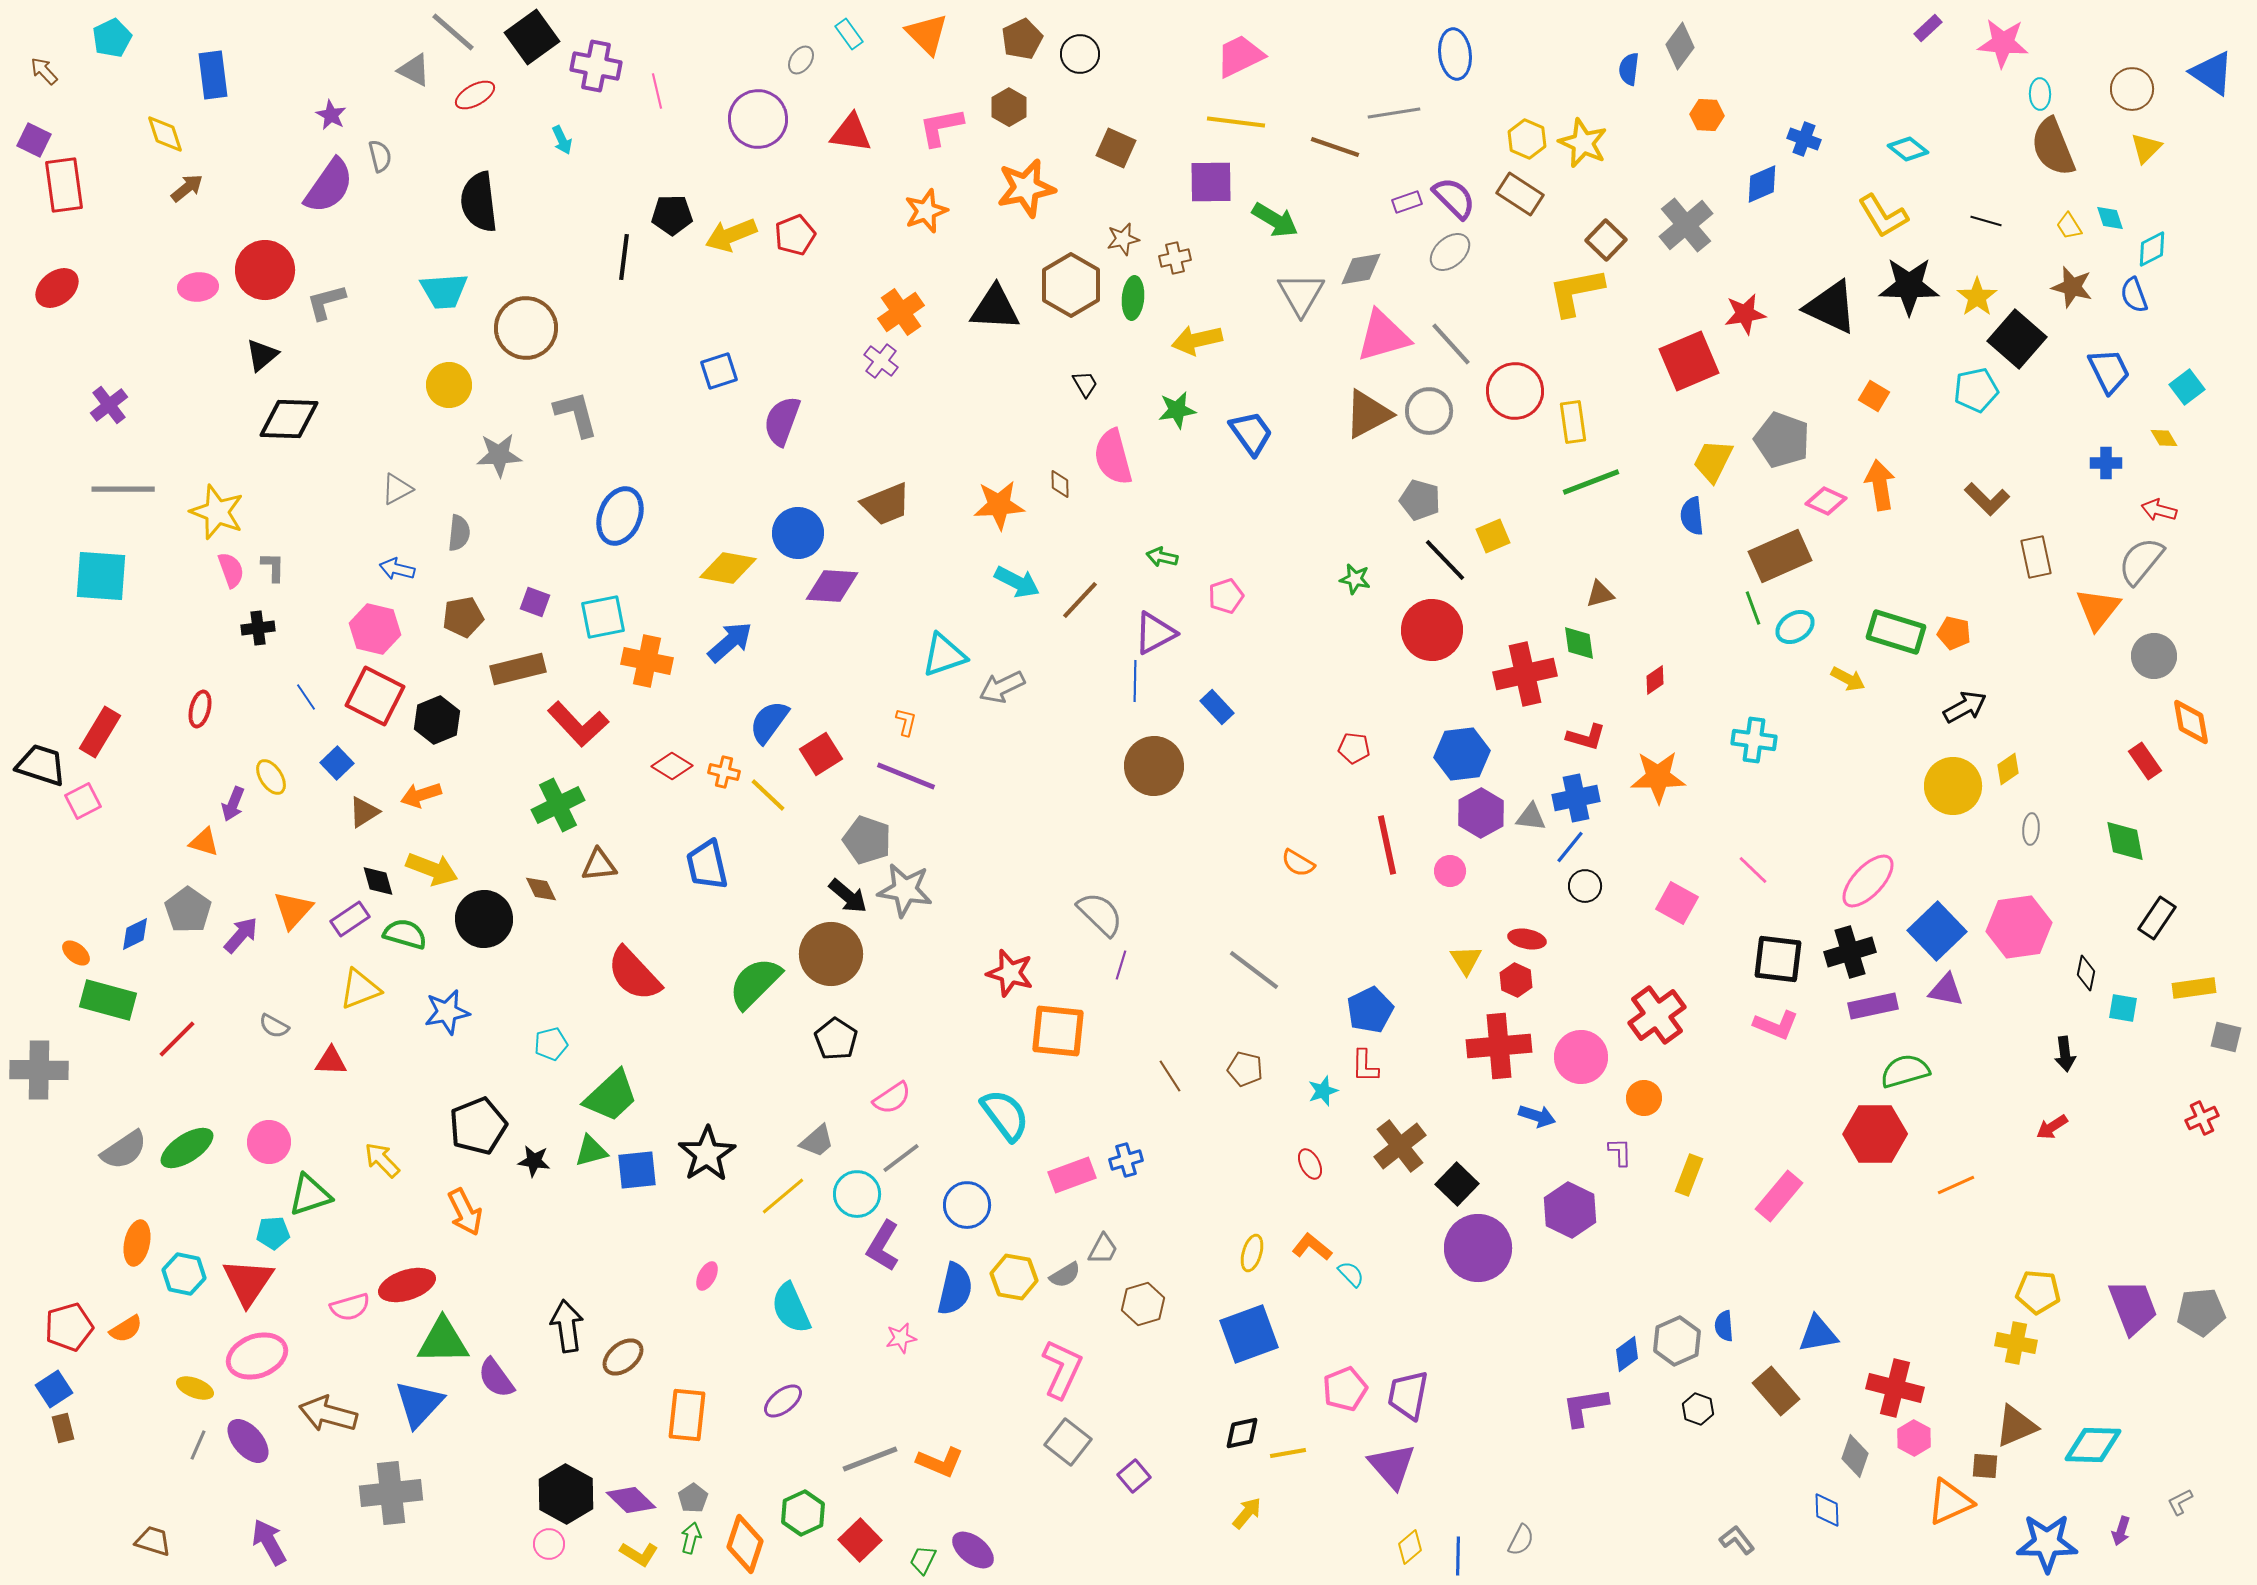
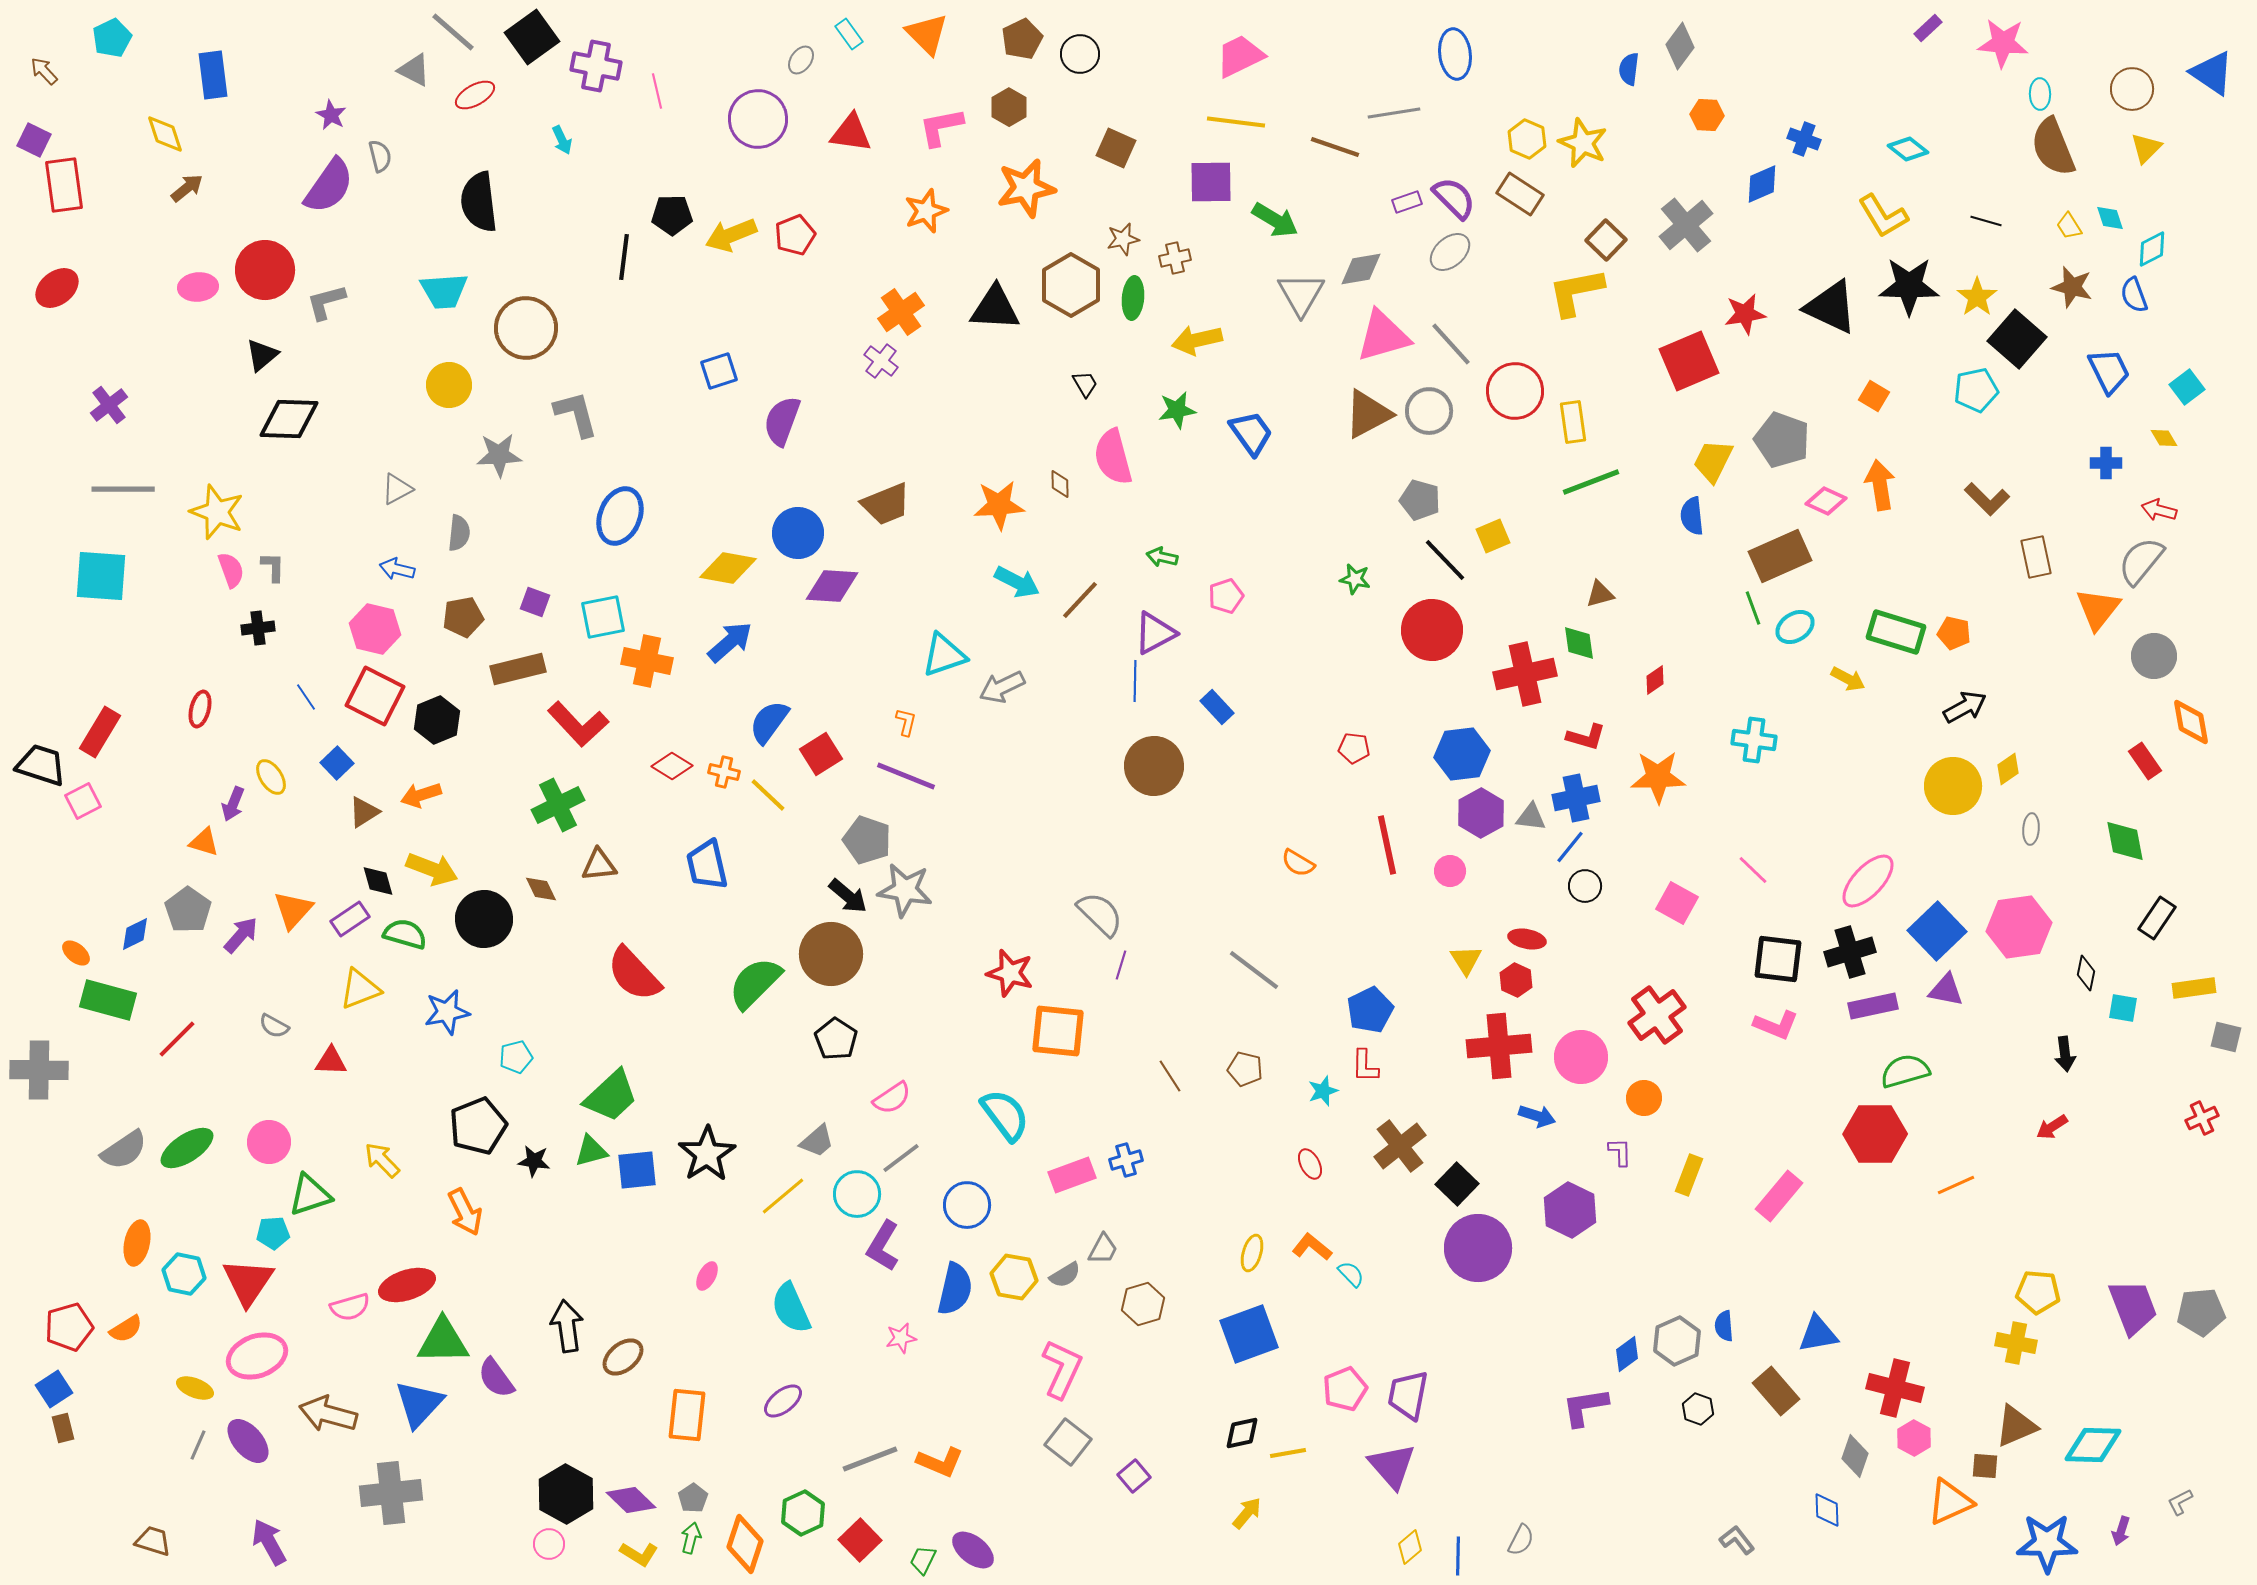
cyan pentagon at (551, 1044): moved 35 px left, 13 px down
